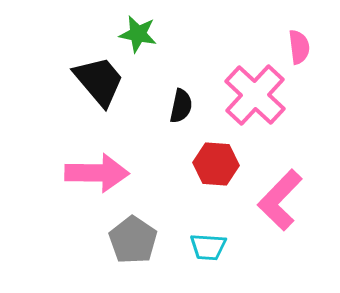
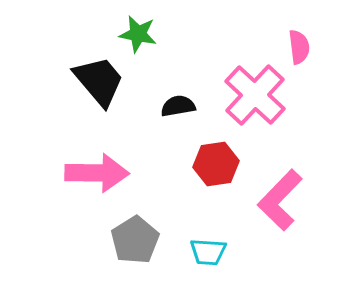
black semicircle: moved 3 px left; rotated 112 degrees counterclockwise
red hexagon: rotated 12 degrees counterclockwise
gray pentagon: moved 2 px right; rotated 6 degrees clockwise
cyan trapezoid: moved 5 px down
